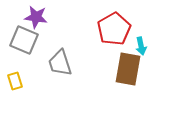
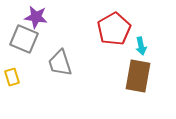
gray square: moved 1 px up
brown rectangle: moved 10 px right, 7 px down
yellow rectangle: moved 3 px left, 4 px up
